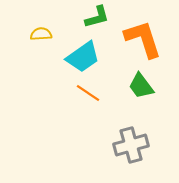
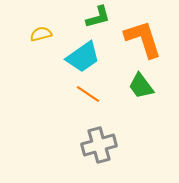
green L-shape: moved 1 px right
yellow semicircle: rotated 10 degrees counterclockwise
orange line: moved 1 px down
gray cross: moved 32 px left
